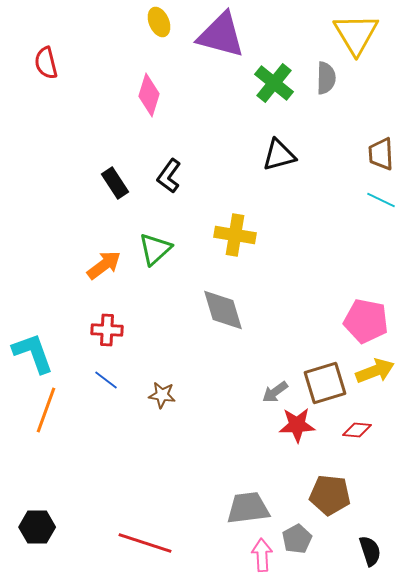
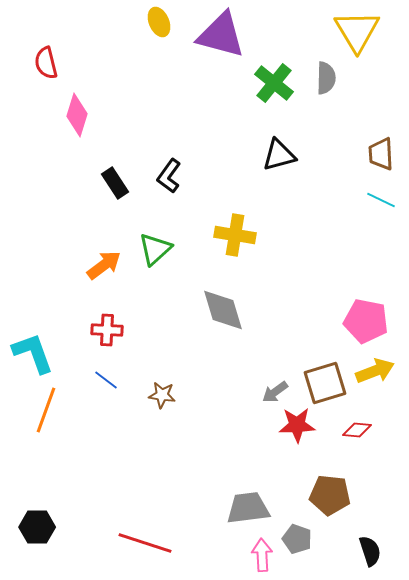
yellow triangle: moved 1 px right, 3 px up
pink diamond: moved 72 px left, 20 px down
gray pentagon: rotated 24 degrees counterclockwise
